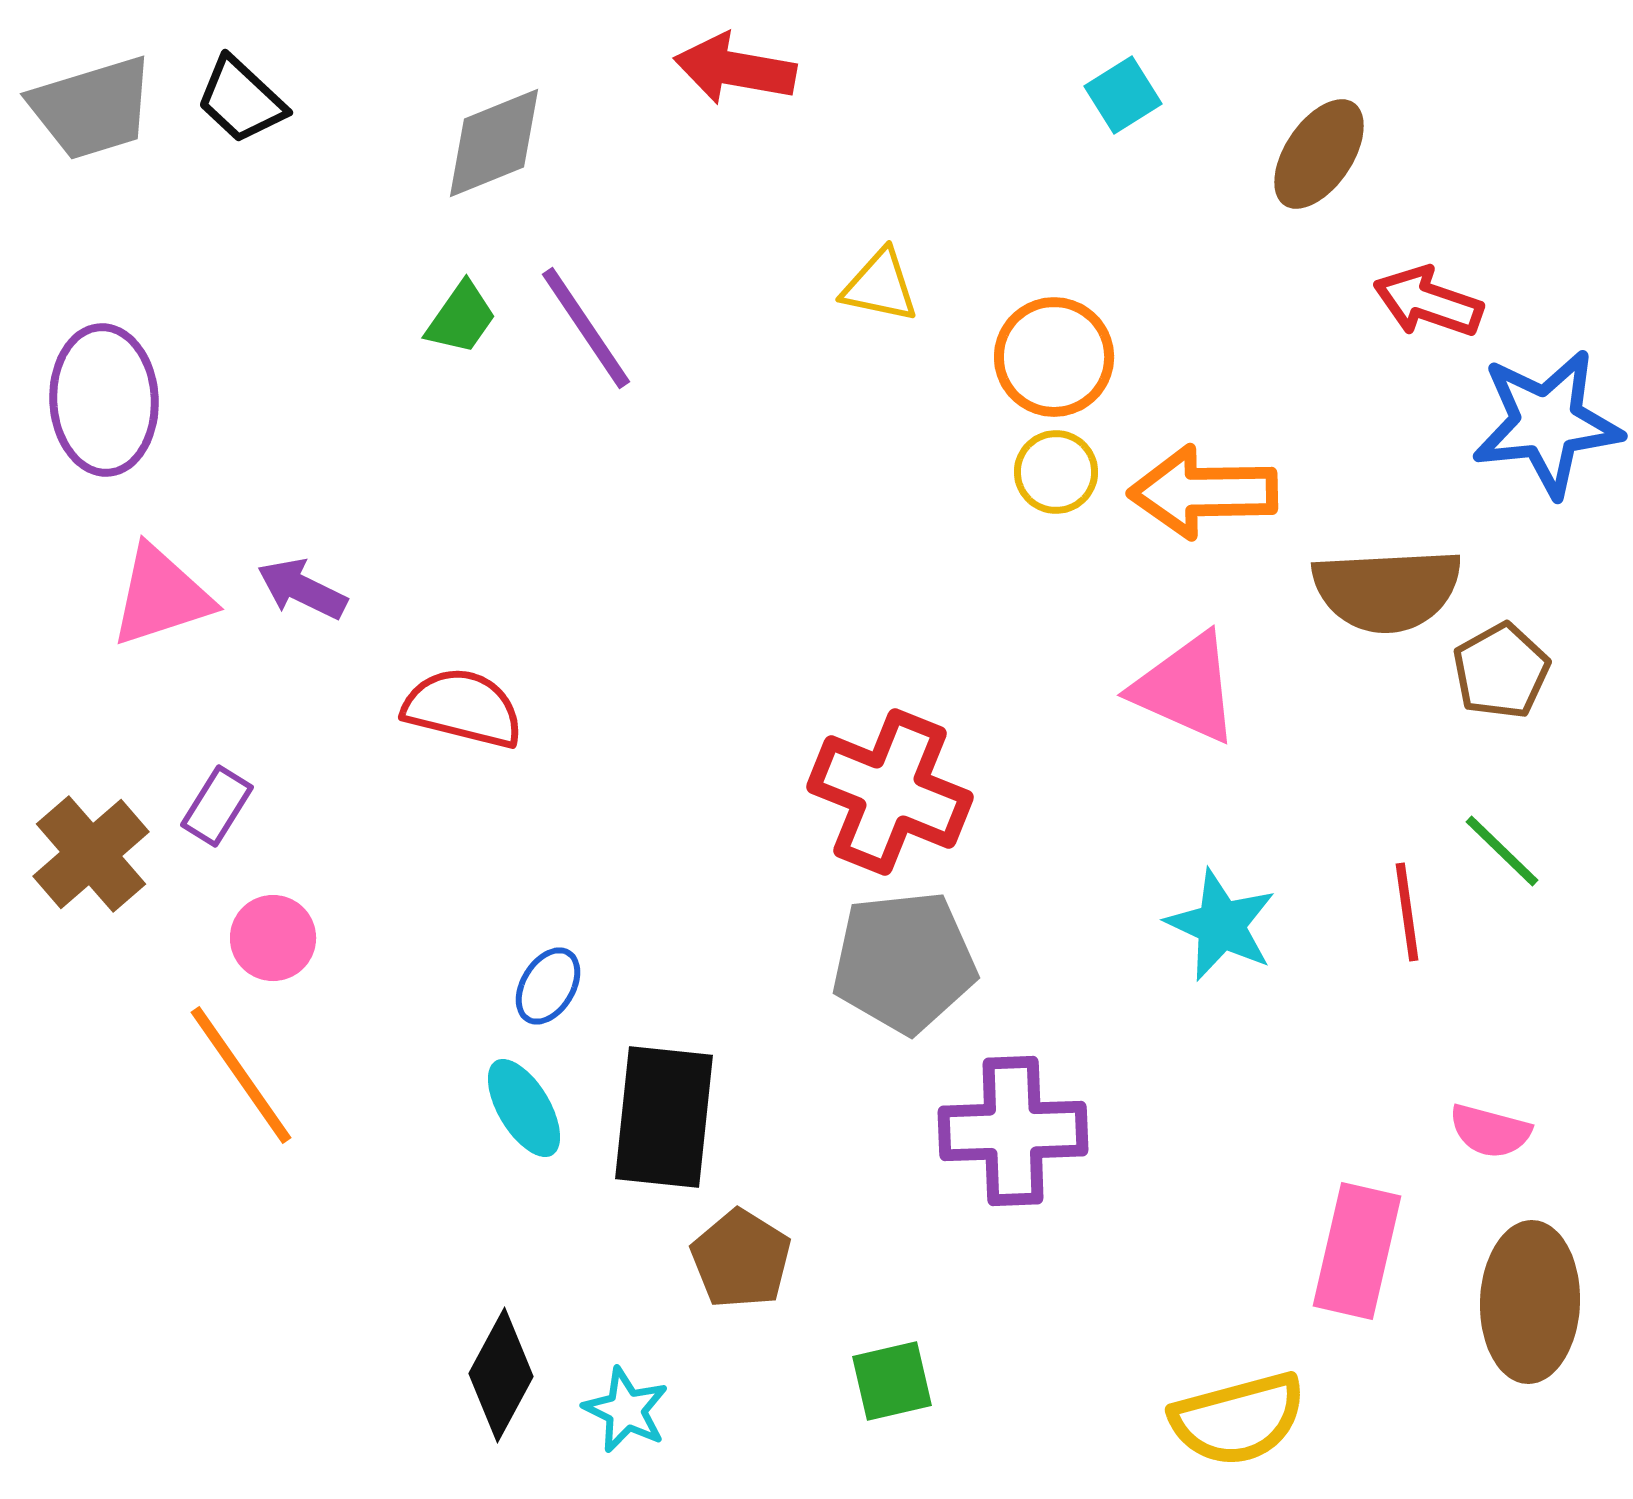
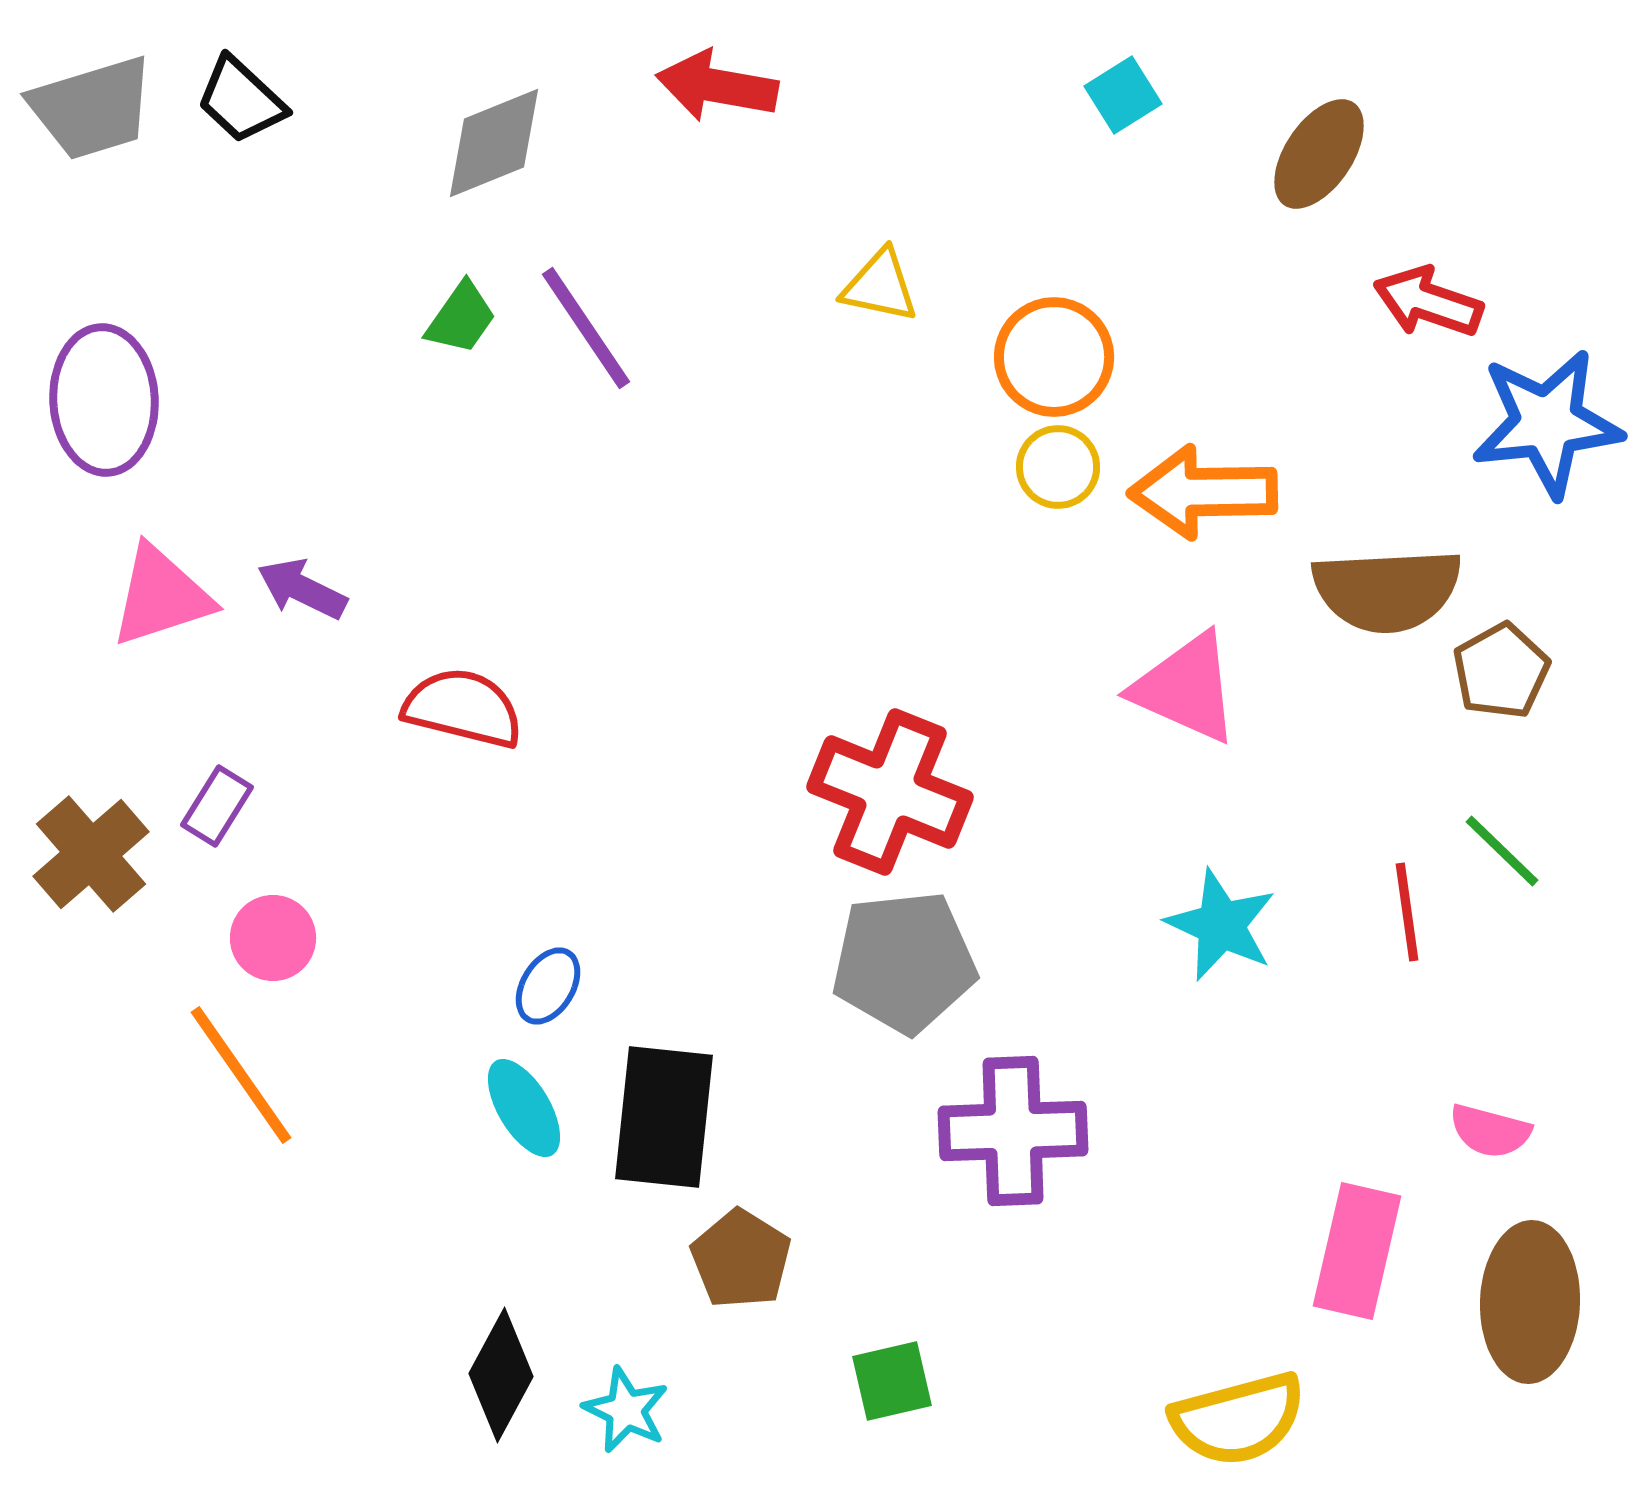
red arrow at (735, 69): moved 18 px left, 17 px down
yellow circle at (1056, 472): moved 2 px right, 5 px up
